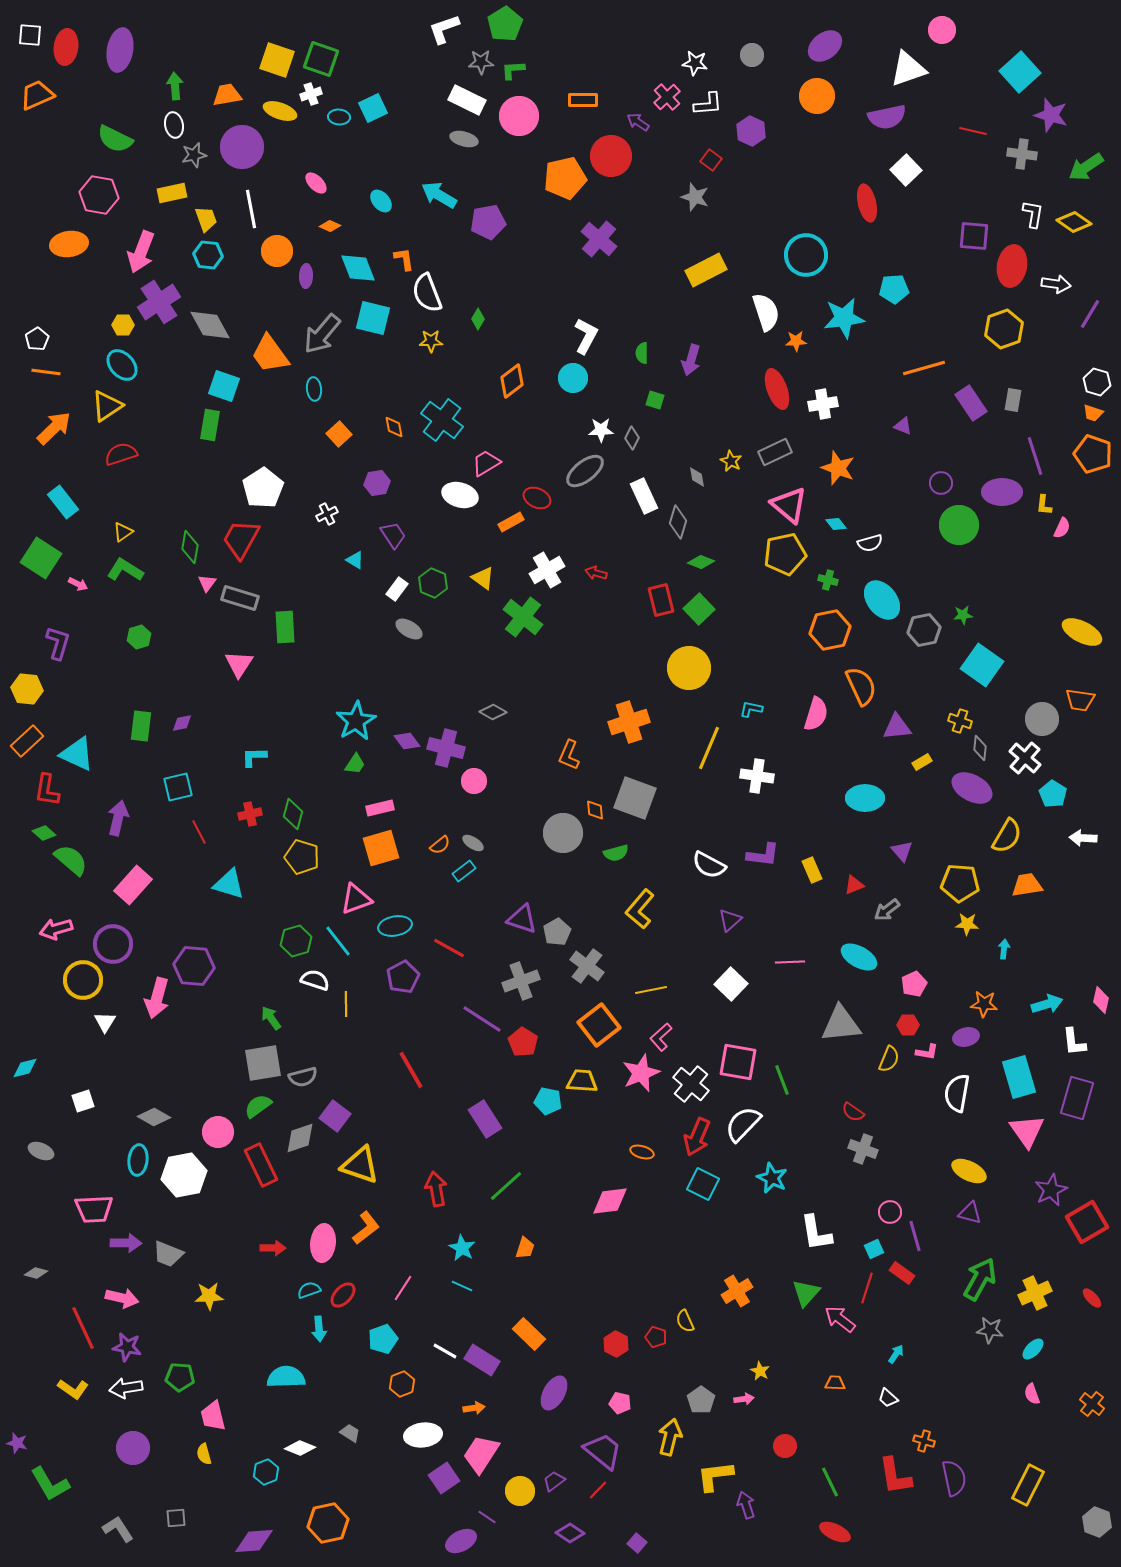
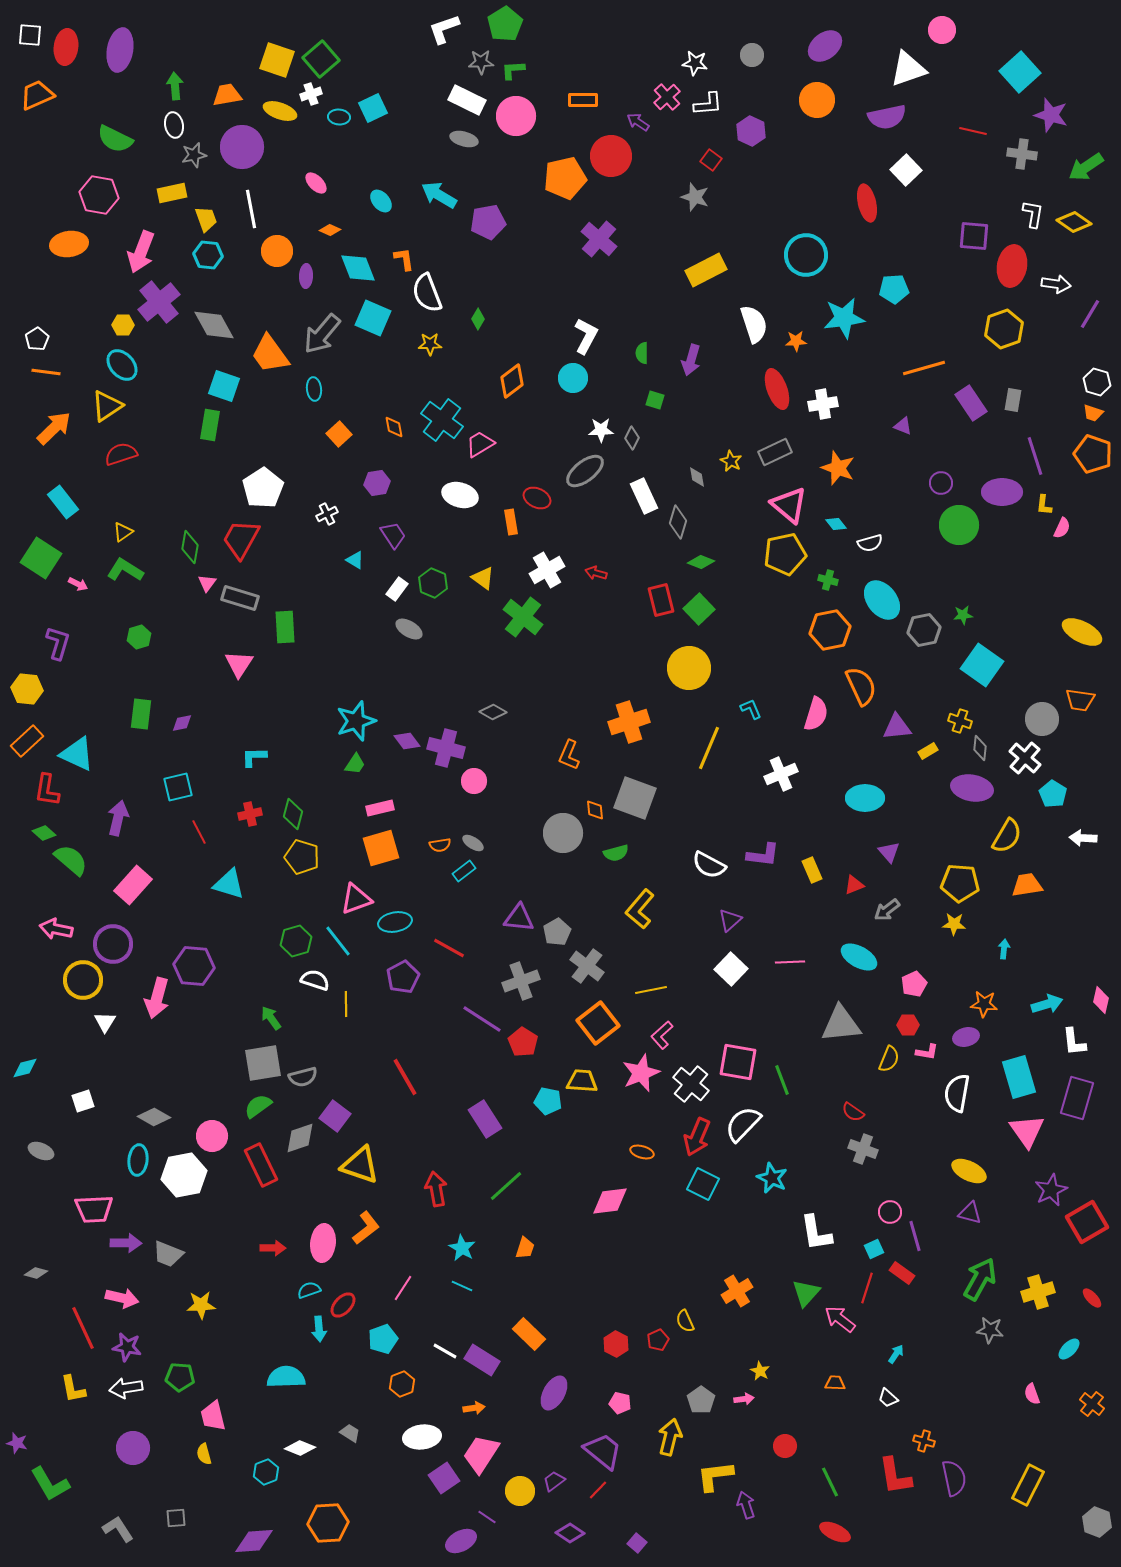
green square at (321, 59): rotated 30 degrees clockwise
orange circle at (817, 96): moved 4 px down
pink circle at (519, 116): moved 3 px left
orange diamond at (330, 226): moved 4 px down
purple cross at (159, 302): rotated 6 degrees counterclockwise
white semicircle at (766, 312): moved 12 px left, 12 px down
cyan square at (373, 318): rotated 9 degrees clockwise
gray diamond at (210, 325): moved 4 px right
yellow star at (431, 341): moved 1 px left, 3 px down
pink trapezoid at (486, 463): moved 6 px left, 19 px up
orange rectangle at (511, 522): rotated 70 degrees counterclockwise
cyan L-shape at (751, 709): rotated 55 degrees clockwise
cyan star at (356, 721): rotated 12 degrees clockwise
green rectangle at (141, 726): moved 12 px up
yellow rectangle at (922, 762): moved 6 px right, 11 px up
white cross at (757, 776): moved 24 px right, 2 px up; rotated 32 degrees counterclockwise
purple ellipse at (972, 788): rotated 18 degrees counterclockwise
orange semicircle at (440, 845): rotated 30 degrees clockwise
purple triangle at (902, 851): moved 13 px left, 1 px down
purple triangle at (522, 919): moved 3 px left, 1 px up; rotated 12 degrees counterclockwise
yellow star at (967, 924): moved 13 px left
cyan ellipse at (395, 926): moved 4 px up
pink arrow at (56, 929): rotated 28 degrees clockwise
white square at (731, 984): moved 15 px up
orange square at (599, 1025): moved 1 px left, 2 px up
pink L-shape at (661, 1037): moved 1 px right, 2 px up
red line at (411, 1070): moved 6 px left, 7 px down
pink circle at (218, 1132): moved 6 px left, 4 px down
yellow cross at (1035, 1293): moved 3 px right, 1 px up; rotated 8 degrees clockwise
red ellipse at (343, 1295): moved 10 px down
yellow star at (209, 1296): moved 8 px left, 9 px down
red pentagon at (656, 1337): moved 2 px right, 3 px down; rotated 30 degrees clockwise
cyan ellipse at (1033, 1349): moved 36 px right
yellow L-shape at (73, 1389): rotated 44 degrees clockwise
white ellipse at (423, 1435): moved 1 px left, 2 px down
orange hexagon at (328, 1523): rotated 9 degrees clockwise
